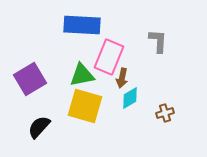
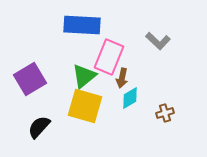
gray L-shape: rotated 130 degrees clockwise
green triangle: moved 2 px right, 1 px down; rotated 28 degrees counterclockwise
